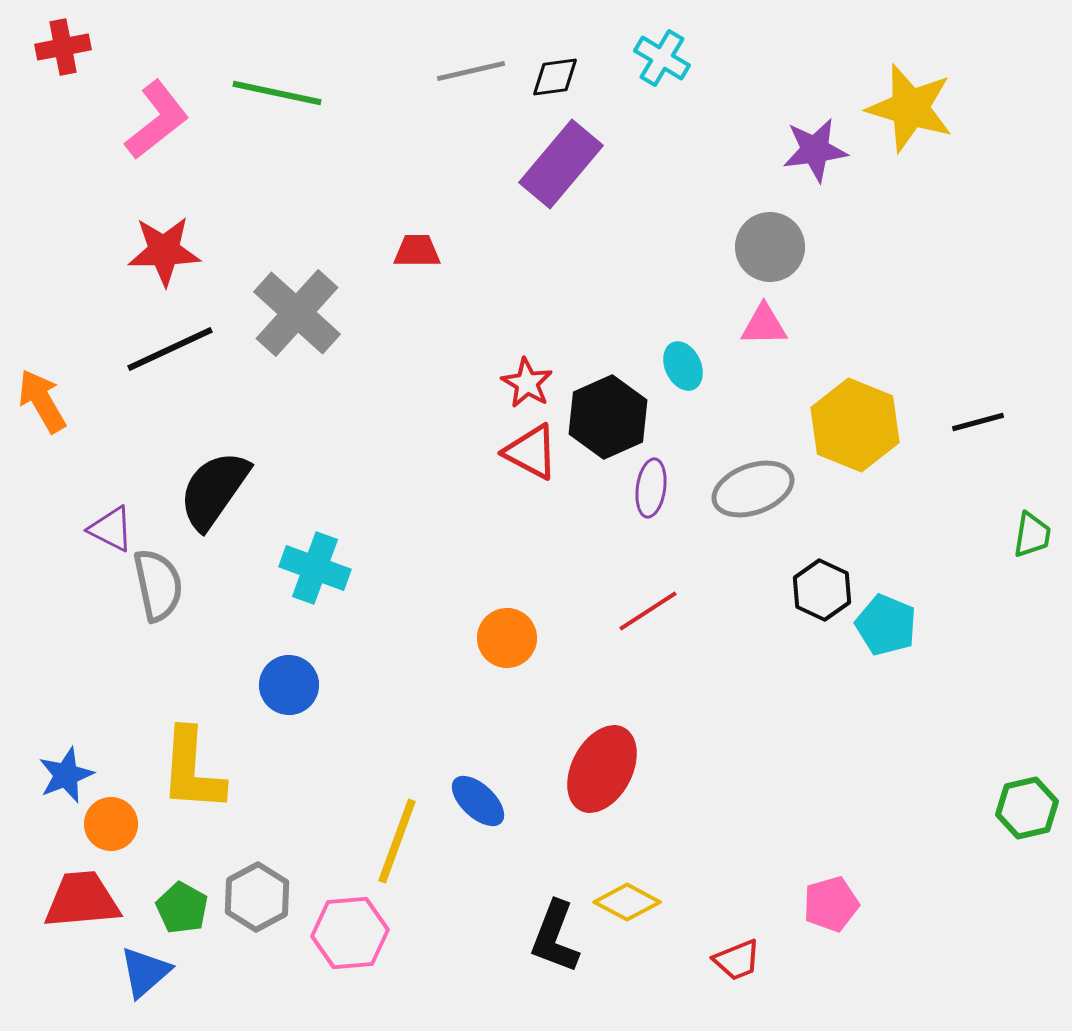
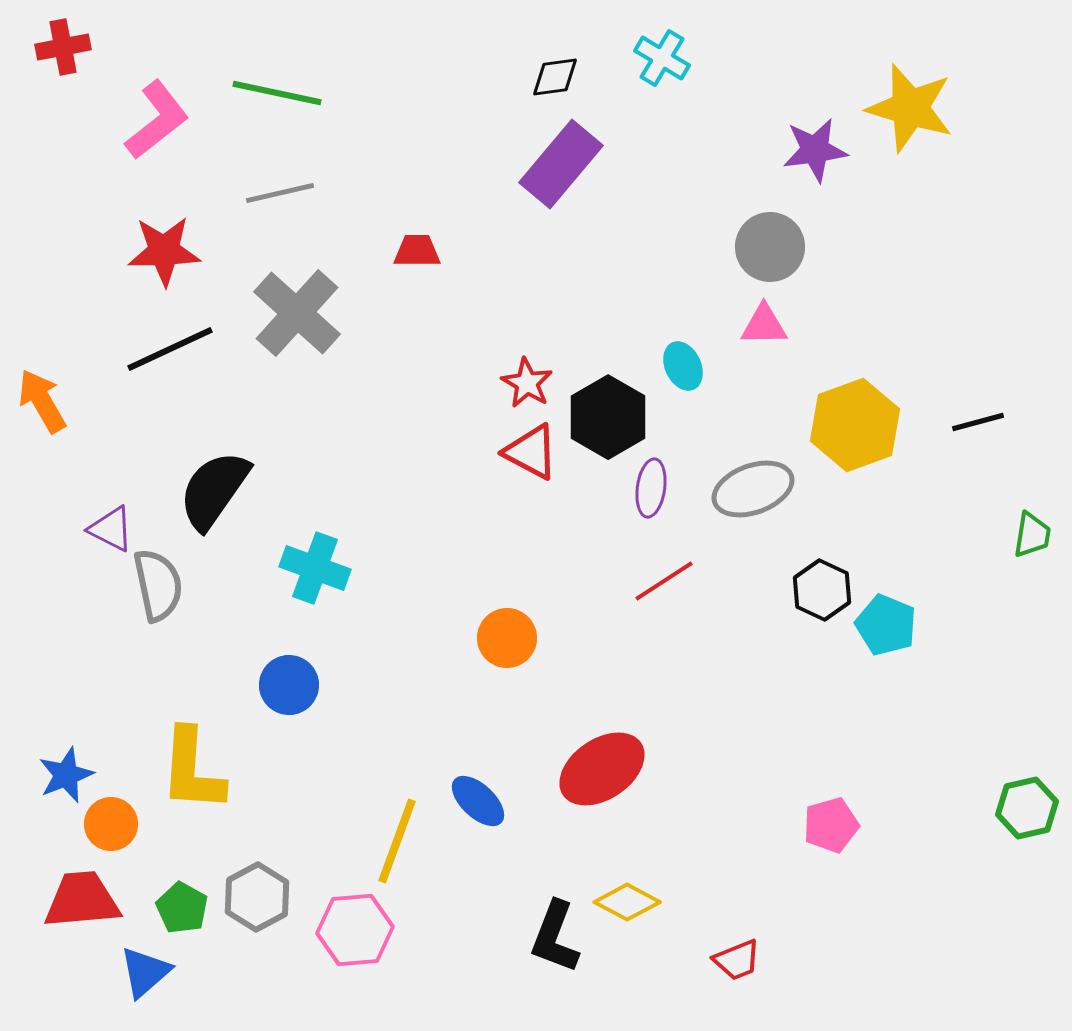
gray line at (471, 71): moved 191 px left, 122 px down
black hexagon at (608, 417): rotated 6 degrees counterclockwise
yellow hexagon at (855, 425): rotated 18 degrees clockwise
red line at (648, 611): moved 16 px right, 30 px up
red ellipse at (602, 769): rotated 28 degrees clockwise
pink pentagon at (831, 904): moved 79 px up
pink hexagon at (350, 933): moved 5 px right, 3 px up
